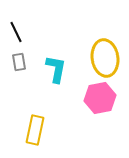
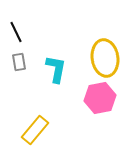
yellow rectangle: rotated 28 degrees clockwise
